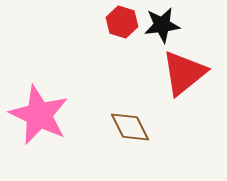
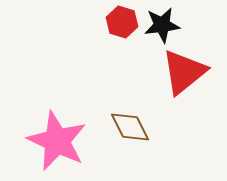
red triangle: moved 1 px up
pink star: moved 18 px right, 26 px down
